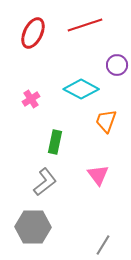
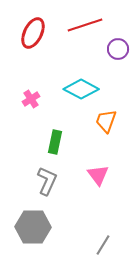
purple circle: moved 1 px right, 16 px up
gray L-shape: moved 2 px right, 1 px up; rotated 28 degrees counterclockwise
